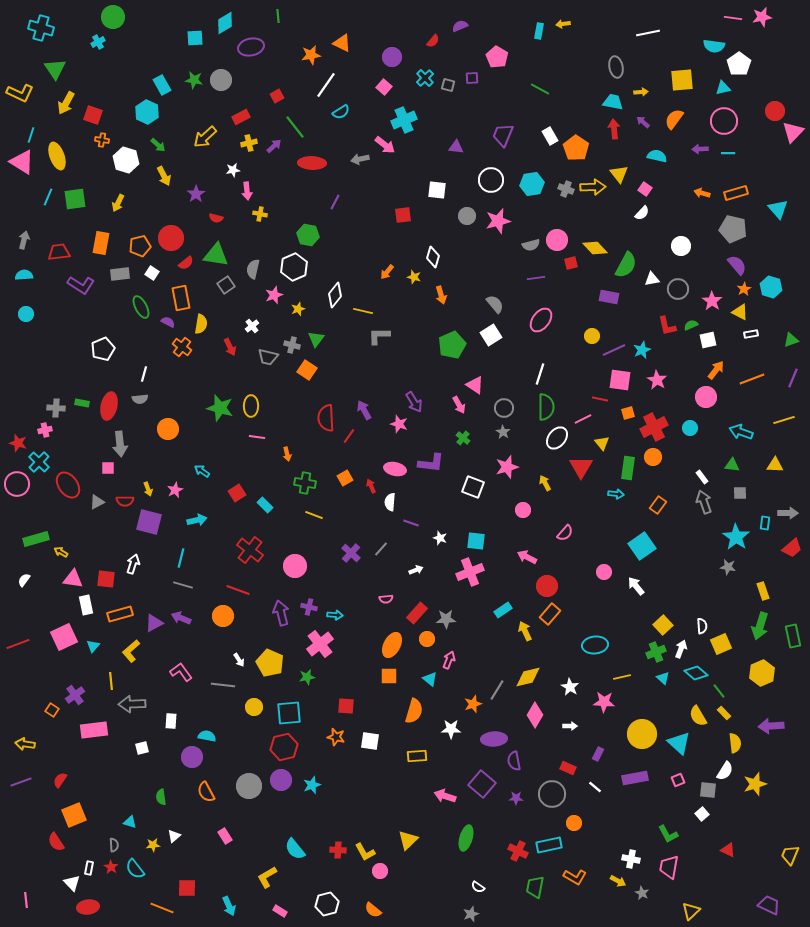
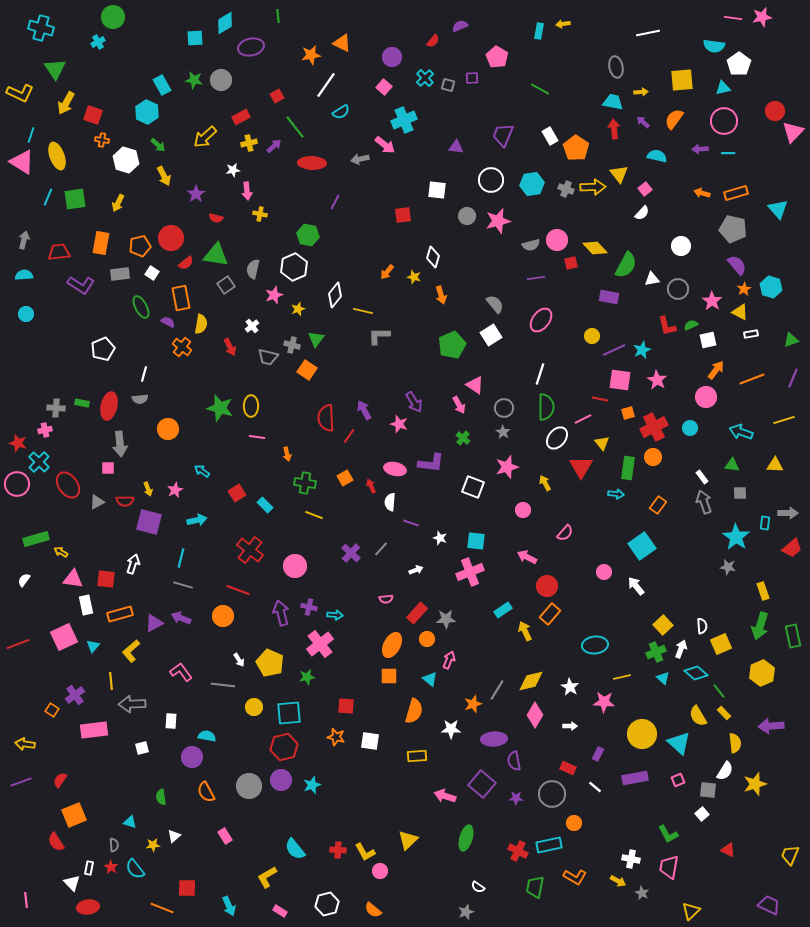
pink square at (645, 189): rotated 16 degrees clockwise
yellow diamond at (528, 677): moved 3 px right, 4 px down
gray star at (471, 914): moved 5 px left, 2 px up
